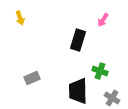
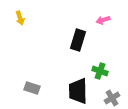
pink arrow: rotated 40 degrees clockwise
gray rectangle: moved 10 px down; rotated 42 degrees clockwise
gray cross: rotated 28 degrees clockwise
